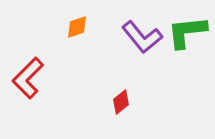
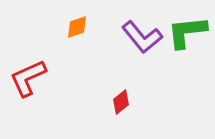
red L-shape: rotated 21 degrees clockwise
